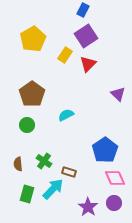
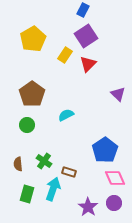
cyan arrow: rotated 25 degrees counterclockwise
